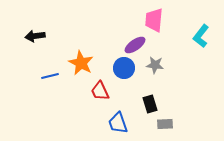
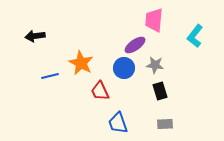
cyan L-shape: moved 6 px left
black rectangle: moved 10 px right, 13 px up
